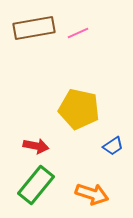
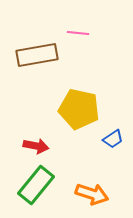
brown rectangle: moved 3 px right, 27 px down
pink line: rotated 30 degrees clockwise
blue trapezoid: moved 7 px up
